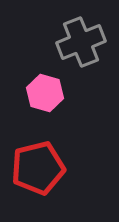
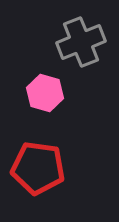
red pentagon: rotated 22 degrees clockwise
